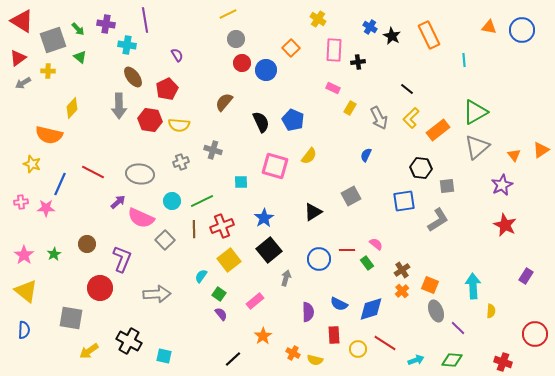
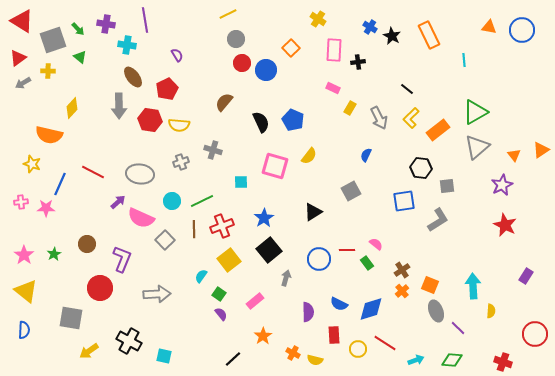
gray square at (351, 196): moved 5 px up
